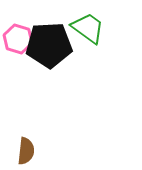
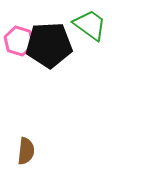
green trapezoid: moved 2 px right, 3 px up
pink hexagon: moved 1 px right, 2 px down
